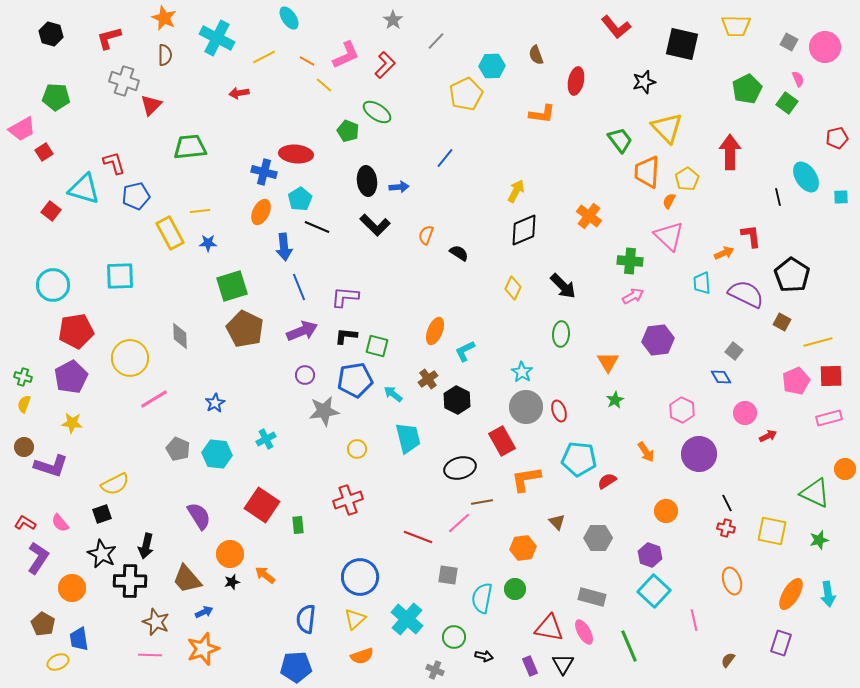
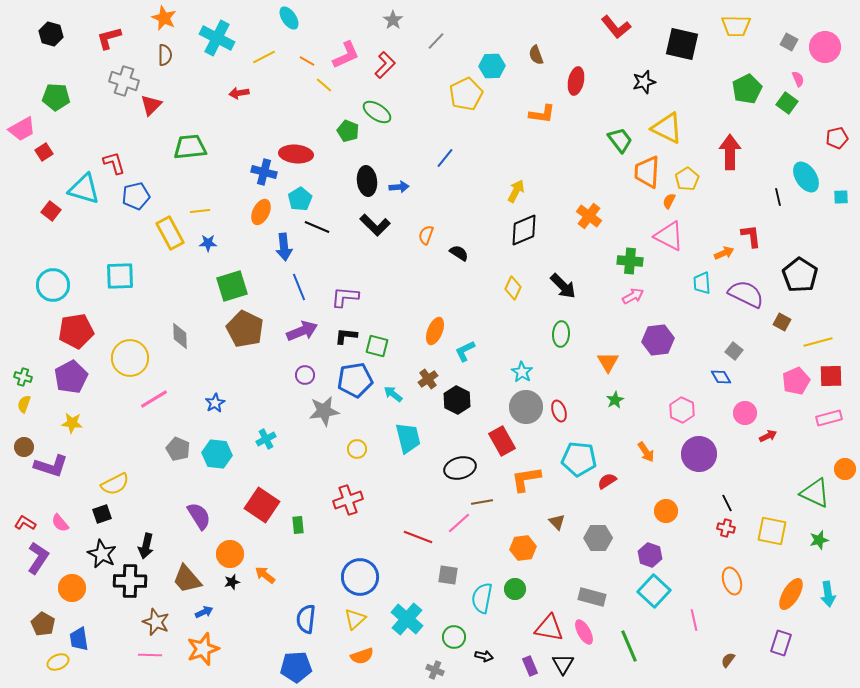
yellow triangle at (667, 128): rotated 20 degrees counterclockwise
pink triangle at (669, 236): rotated 16 degrees counterclockwise
black pentagon at (792, 275): moved 8 px right
